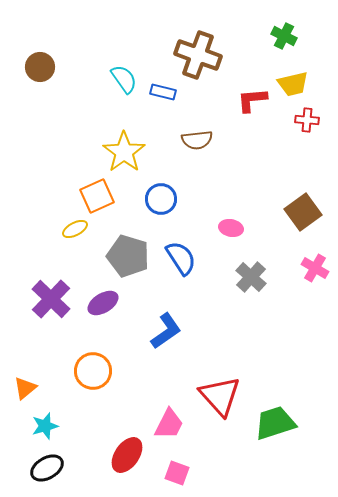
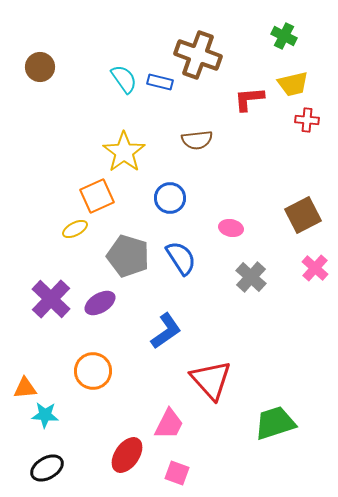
blue rectangle: moved 3 px left, 10 px up
red L-shape: moved 3 px left, 1 px up
blue circle: moved 9 px right, 1 px up
brown square: moved 3 px down; rotated 9 degrees clockwise
pink cross: rotated 12 degrees clockwise
purple ellipse: moved 3 px left
orange triangle: rotated 35 degrees clockwise
red triangle: moved 9 px left, 16 px up
cyan star: moved 11 px up; rotated 20 degrees clockwise
